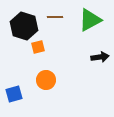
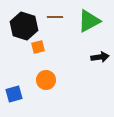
green triangle: moved 1 px left, 1 px down
